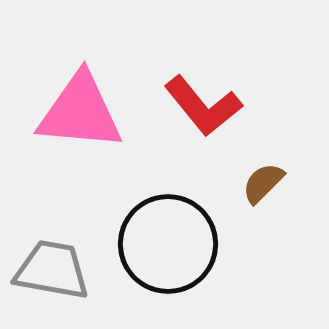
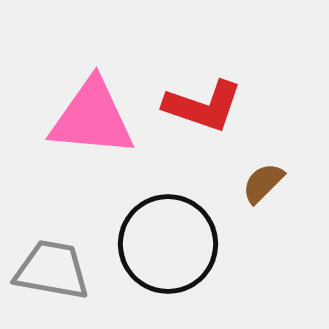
red L-shape: rotated 32 degrees counterclockwise
pink triangle: moved 12 px right, 6 px down
